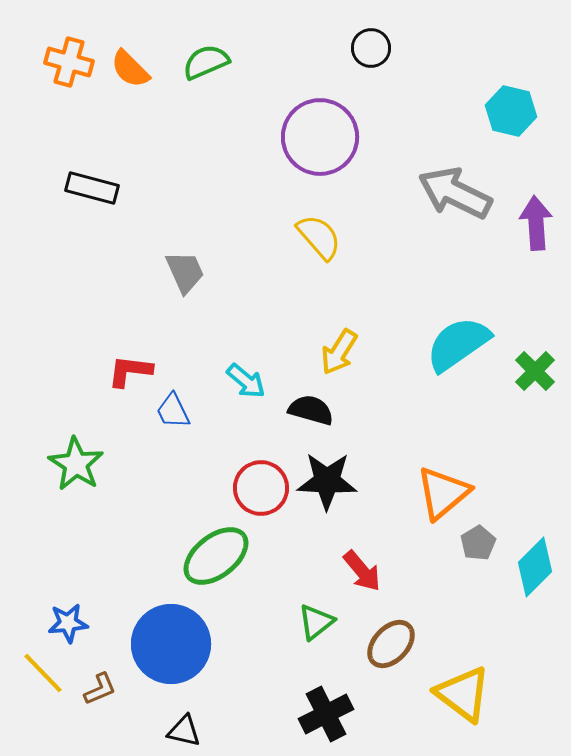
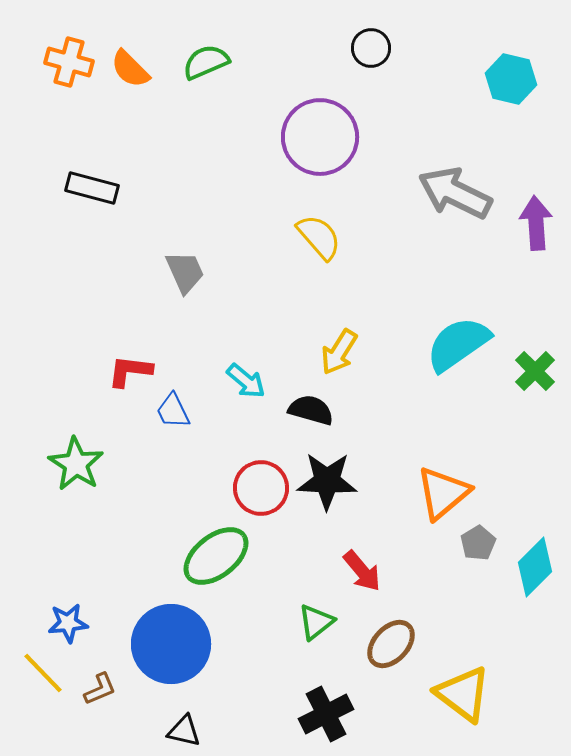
cyan hexagon: moved 32 px up
